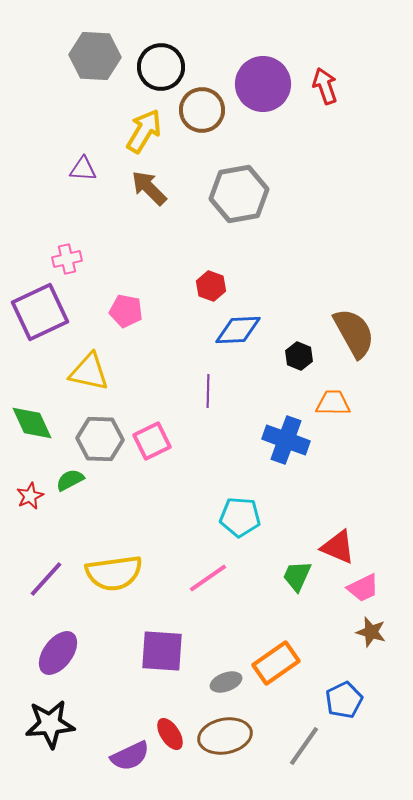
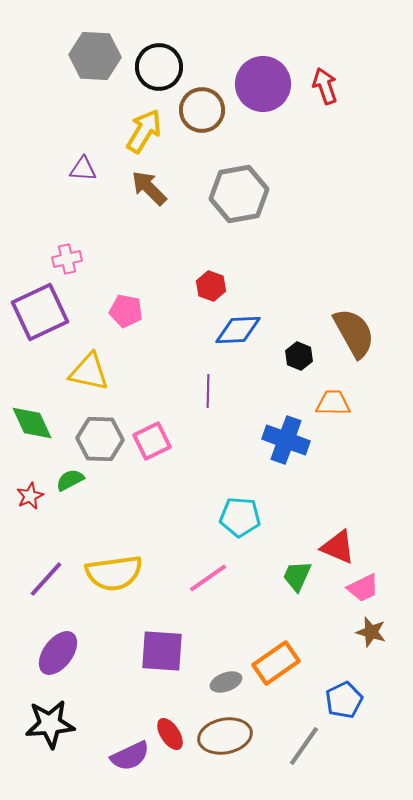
black circle at (161, 67): moved 2 px left
